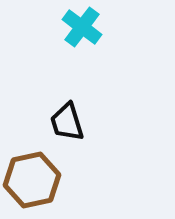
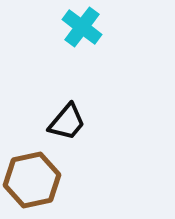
black trapezoid: rotated 123 degrees counterclockwise
